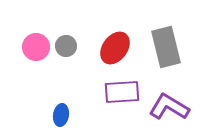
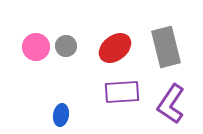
red ellipse: rotated 16 degrees clockwise
purple L-shape: moved 2 px right, 3 px up; rotated 87 degrees counterclockwise
